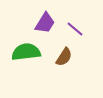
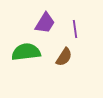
purple line: rotated 42 degrees clockwise
